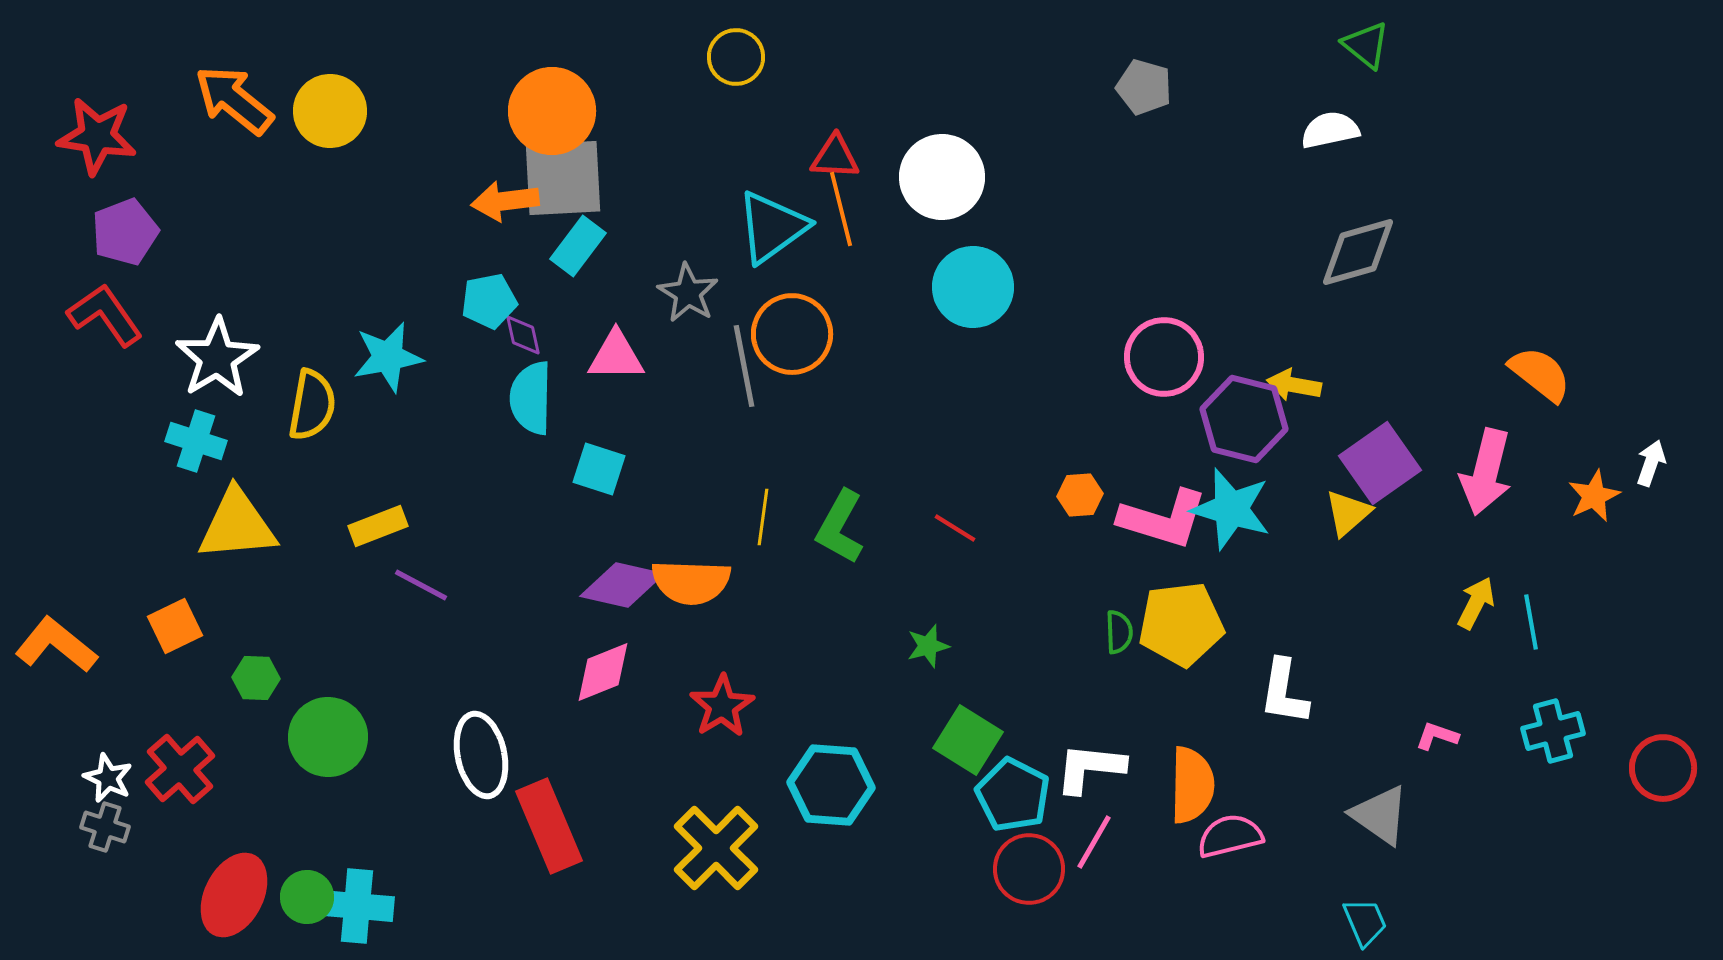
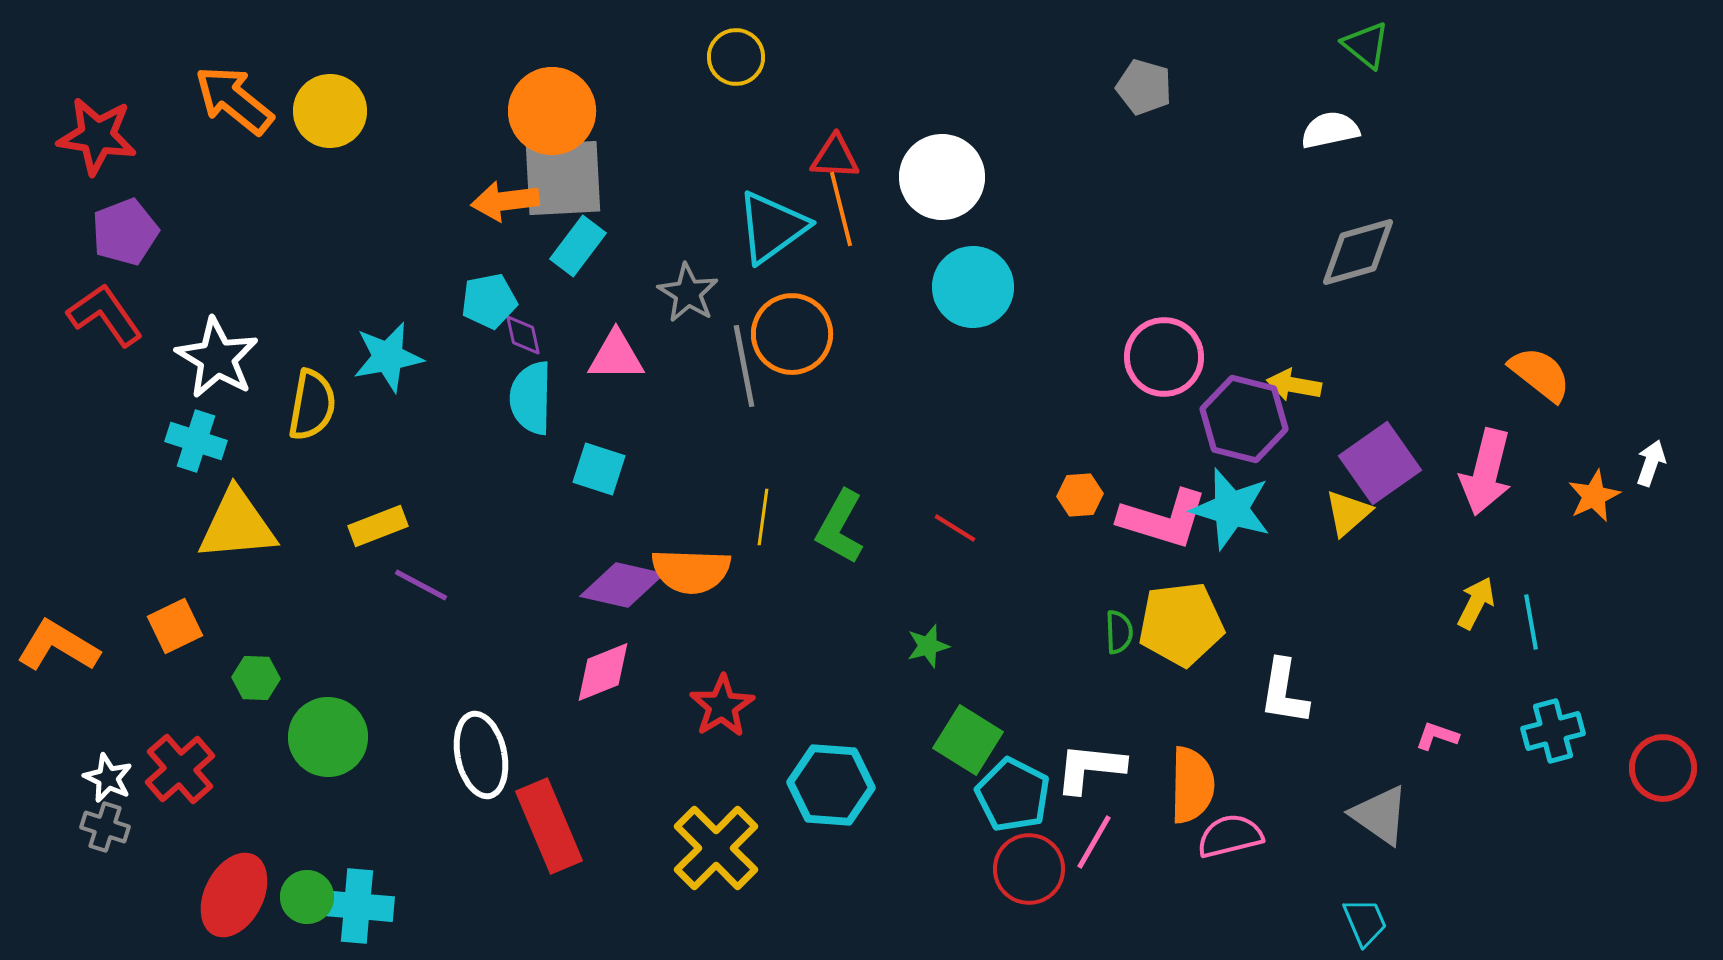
white star at (217, 358): rotated 10 degrees counterclockwise
orange semicircle at (691, 582): moved 11 px up
orange L-shape at (56, 645): moved 2 px right, 1 px down; rotated 8 degrees counterclockwise
